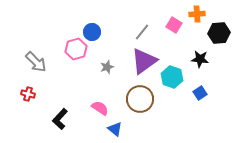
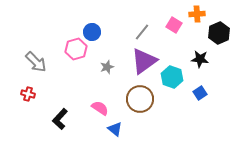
black hexagon: rotated 20 degrees counterclockwise
